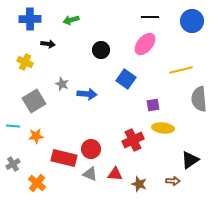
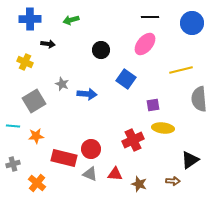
blue circle: moved 2 px down
gray cross: rotated 16 degrees clockwise
